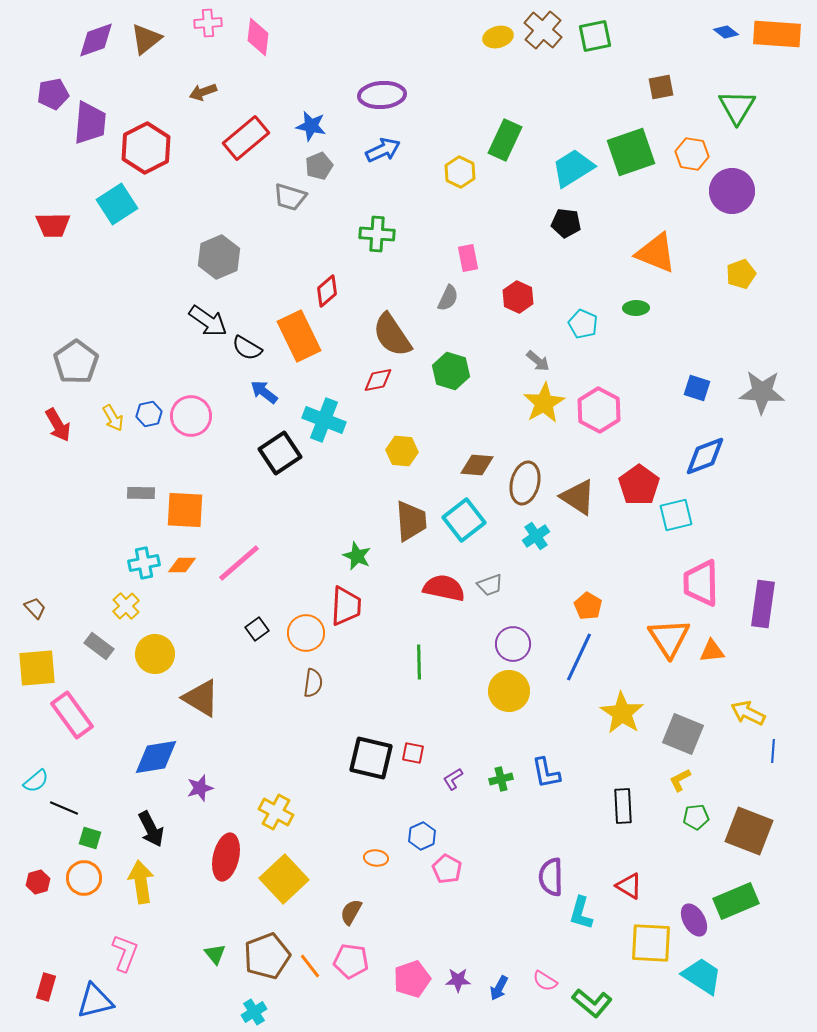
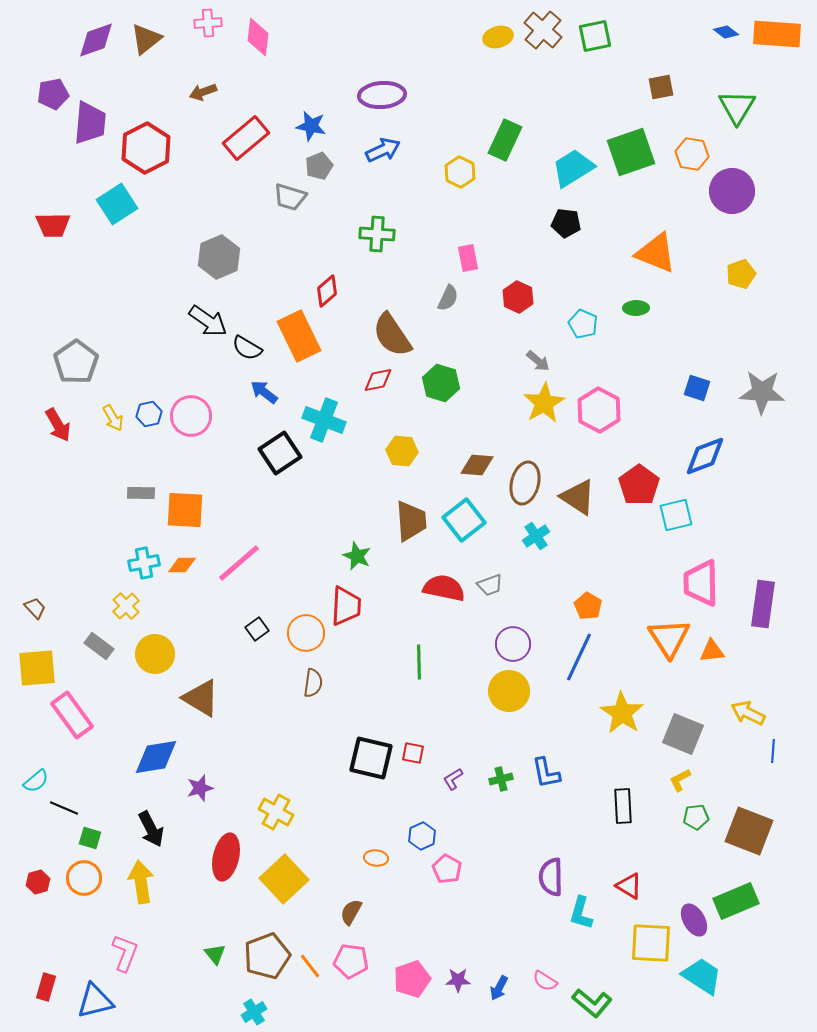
green hexagon at (451, 371): moved 10 px left, 12 px down
